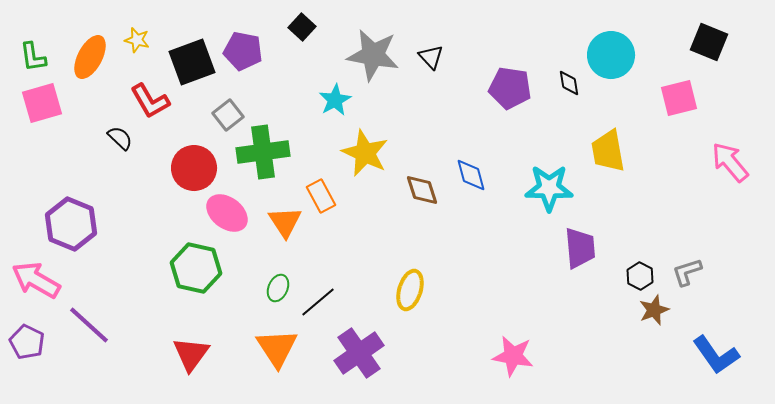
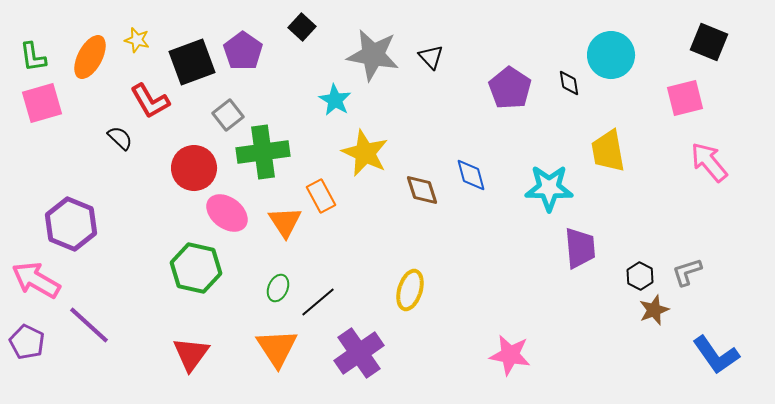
purple pentagon at (243, 51): rotated 24 degrees clockwise
purple pentagon at (510, 88): rotated 24 degrees clockwise
pink square at (679, 98): moved 6 px right
cyan star at (335, 100): rotated 12 degrees counterclockwise
pink arrow at (730, 162): moved 21 px left
pink star at (513, 356): moved 3 px left, 1 px up
